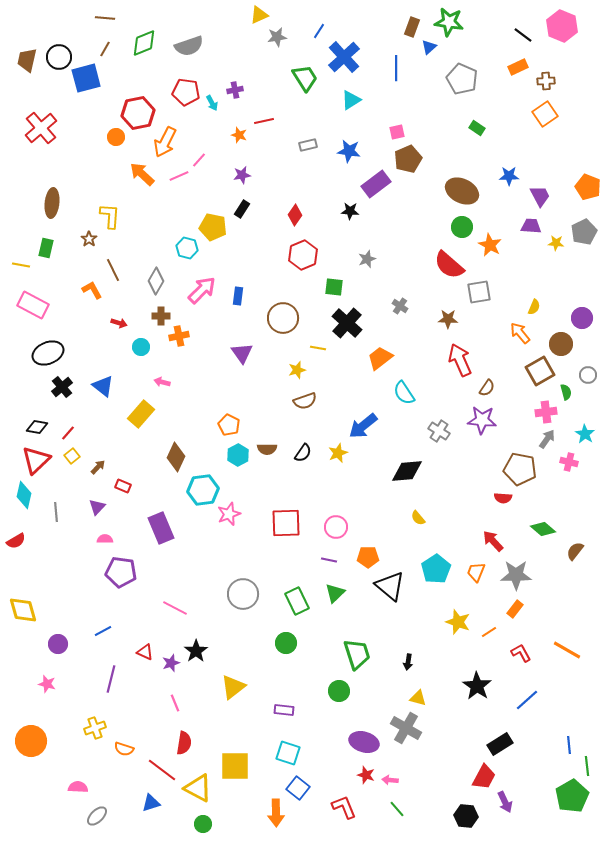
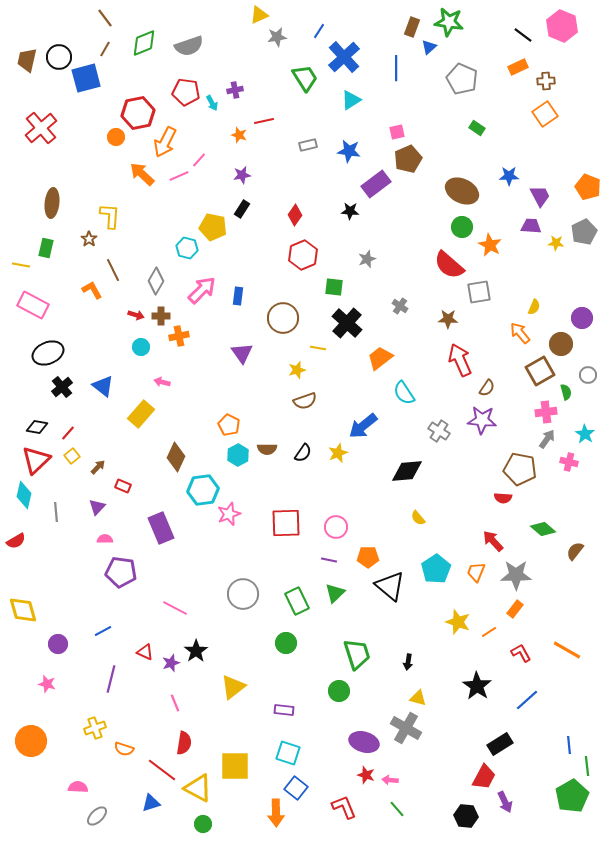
brown line at (105, 18): rotated 48 degrees clockwise
red arrow at (119, 323): moved 17 px right, 8 px up
blue square at (298, 788): moved 2 px left
